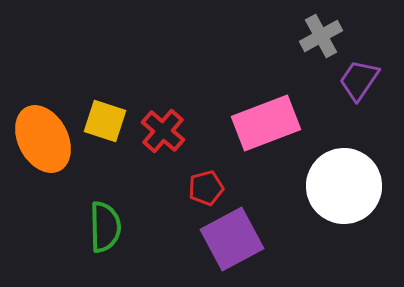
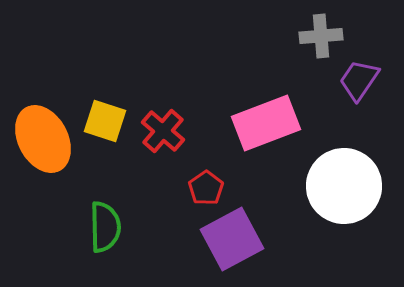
gray cross: rotated 24 degrees clockwise
red pentagon: rotated 20 degrees counterclockwise
